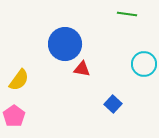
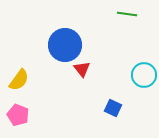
blue circle: moved 1 px down
cyan circle: moved 11 px down
red triangle: rotated 42 degrees clockwise
blue square: moved 4 px down; rotated 18 degrees counterclockwise
pink pentagon: moved 4 px right, 1 px up; rotated 15 degrees counterclockwise
